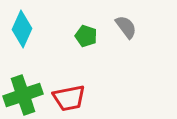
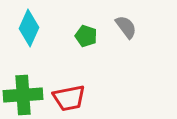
cyan diamond: moved 7 px right, 1 px up
green cross: rotated 15 degrees clockwise
